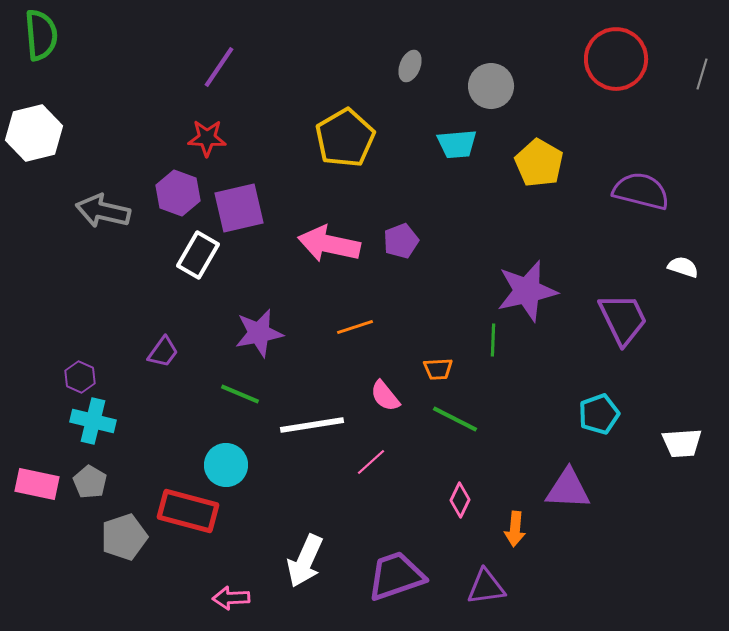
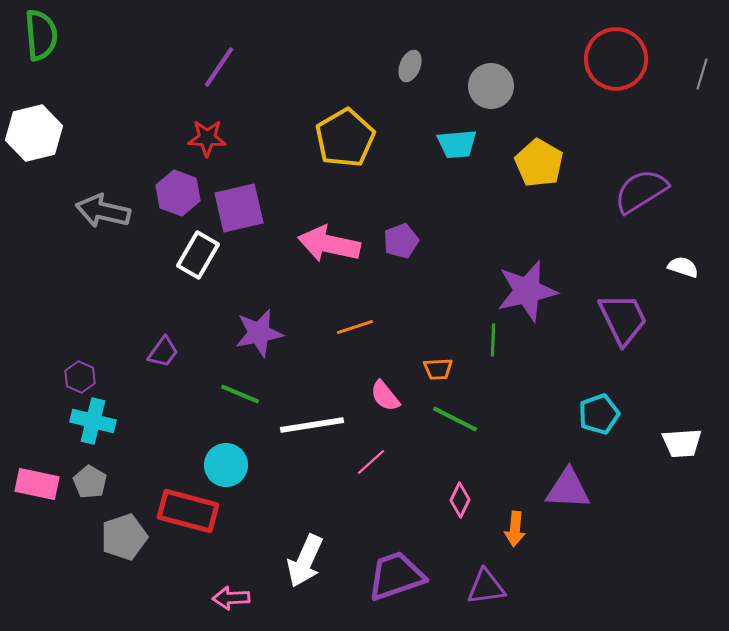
purple semicircle at (641, 191): rotated 46 degrees counterclockwise
